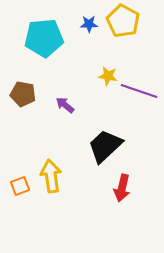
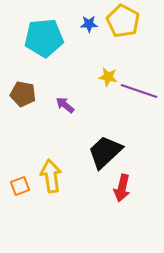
yellow star: moved 1 px down
black trapezoid: moved 6 px down
